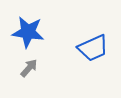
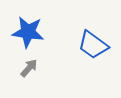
blue trapezoid: moved 3 px up; rotated 60 degrees clockwise
